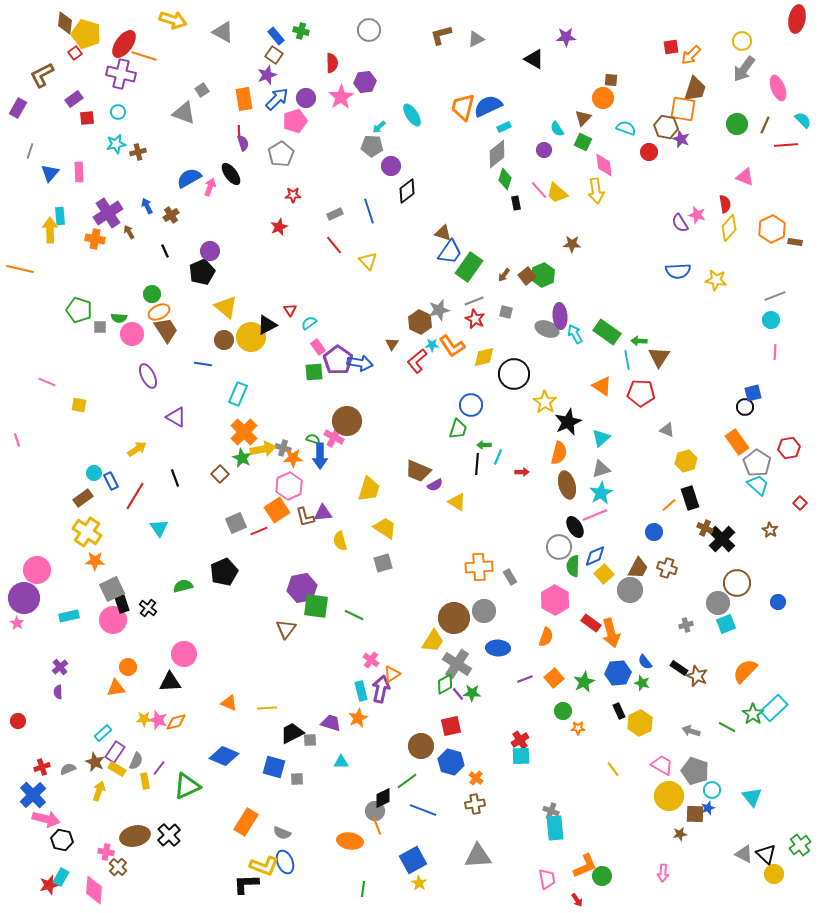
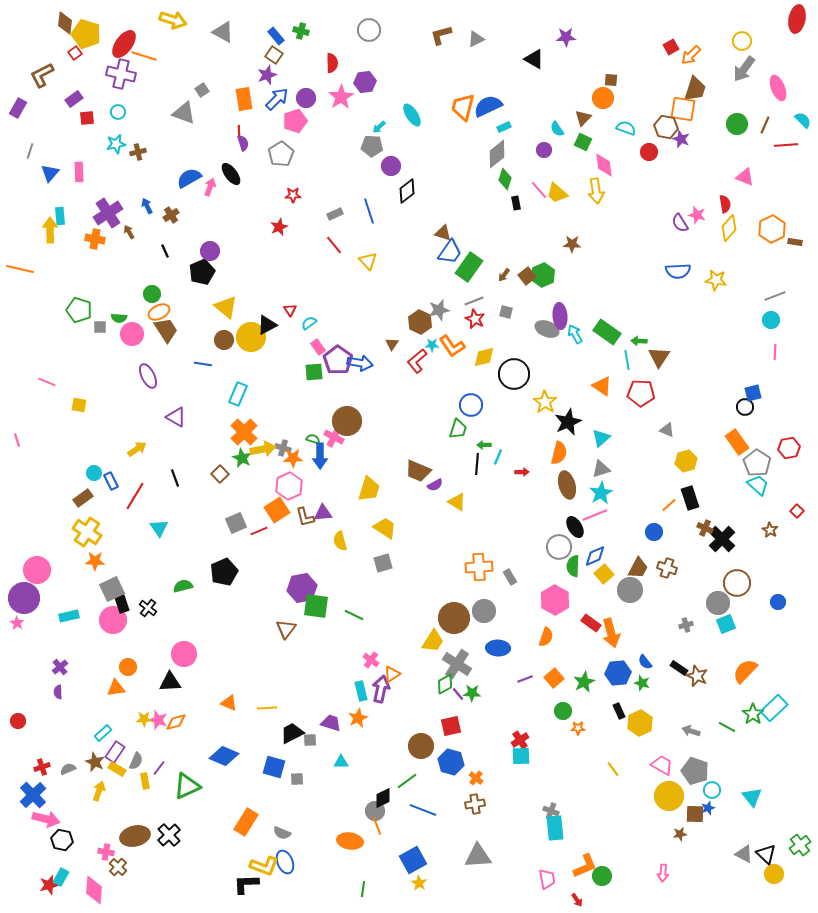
red square at (671, 47): rotated 21 degrees counterclockwise
red square at (800, 503): moved 3 px left, 8 px down
